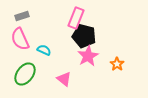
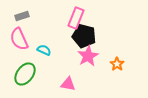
pink semicircle: moved 1 px left
pink triangle: moved 4 px right, 5 px down; rotated 28 degrees counterclockwise
